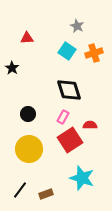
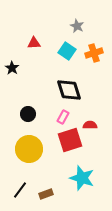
red triangle: moved 7 px right, 5 px down
red square: rotated 15 degrees clockwise
